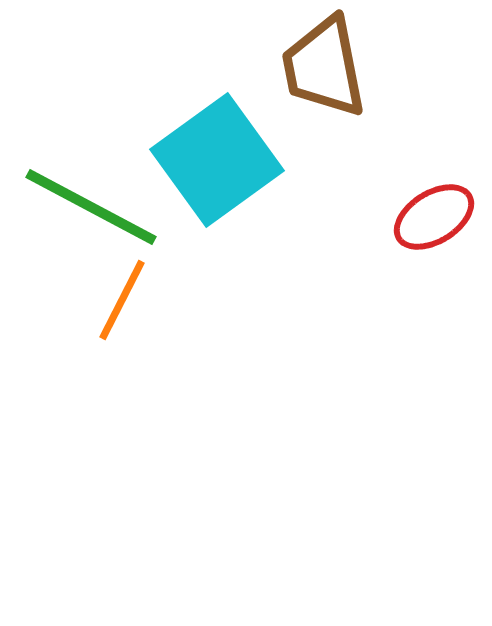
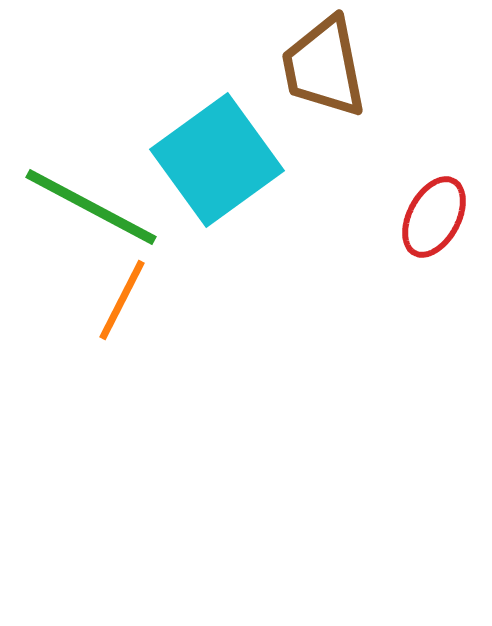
red ellipse: rotated 30 degrees counterclockwise
